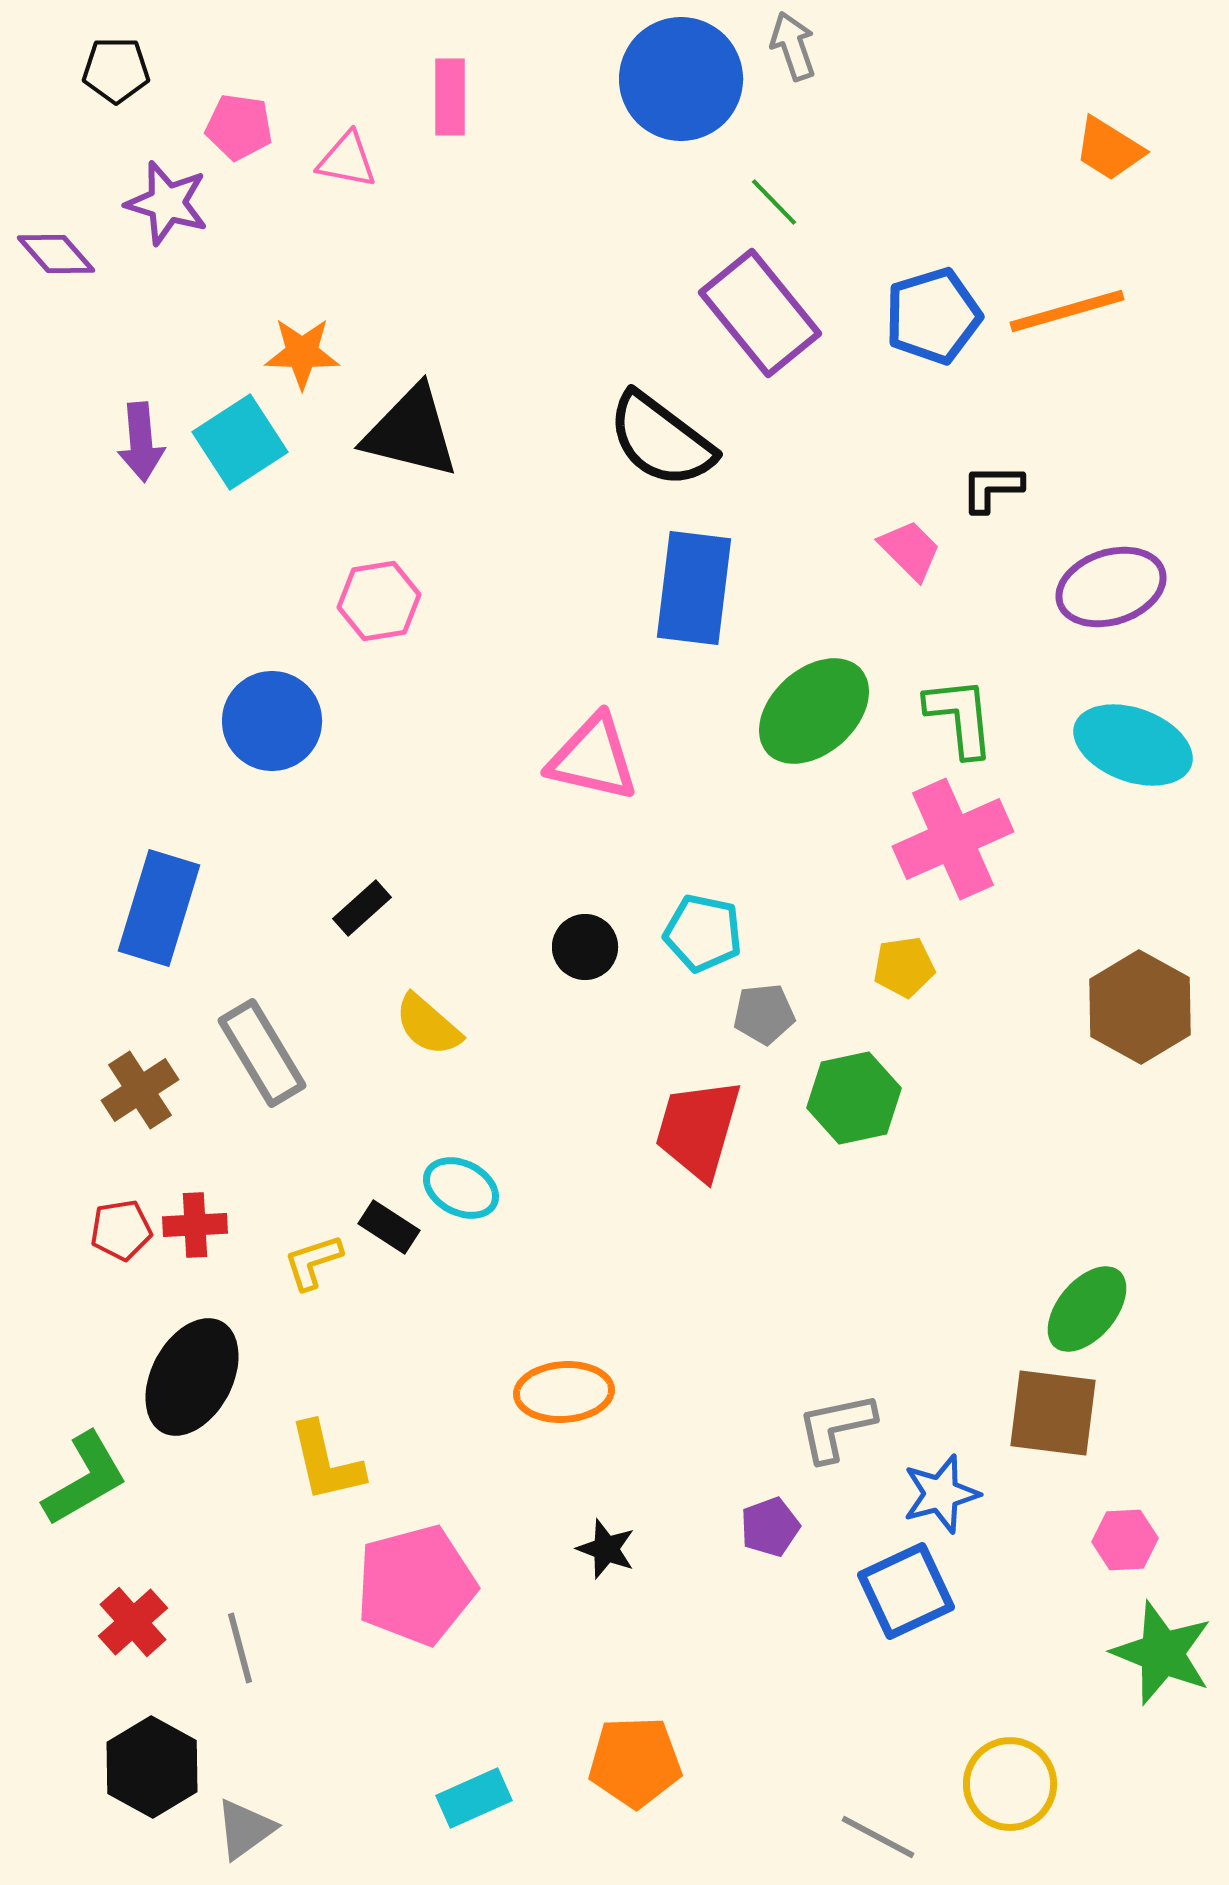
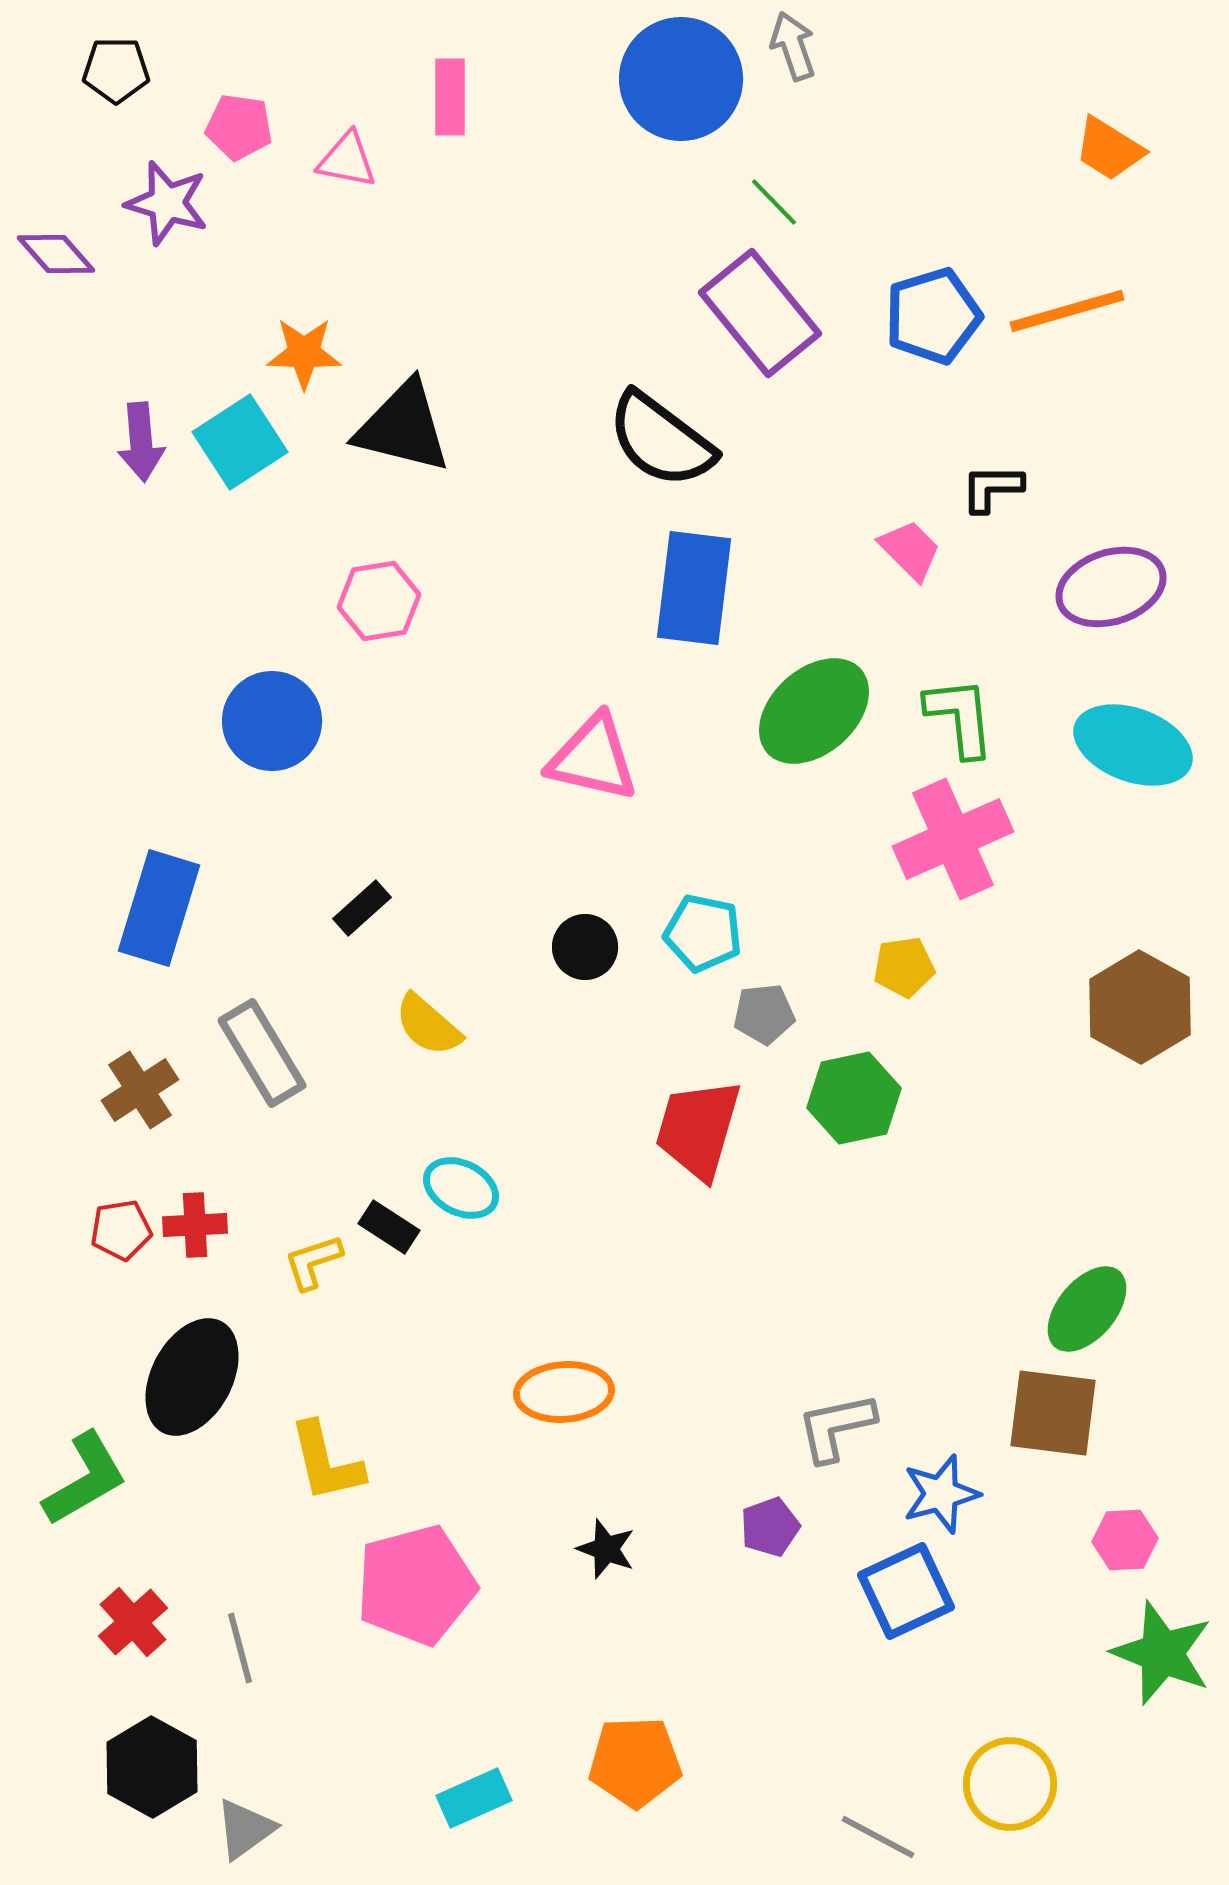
orange star at (302, 353): moved 2 px right
black triangle at (411, 432): moved 8 px left, 5 px up
